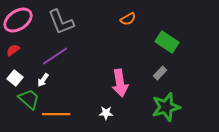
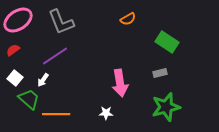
gray rectangle: rotated 32 degrees clockwise
